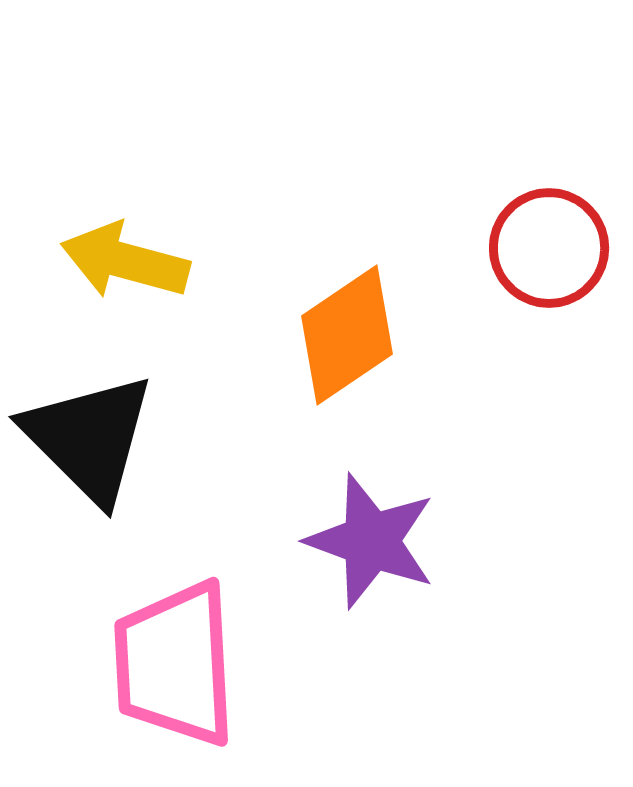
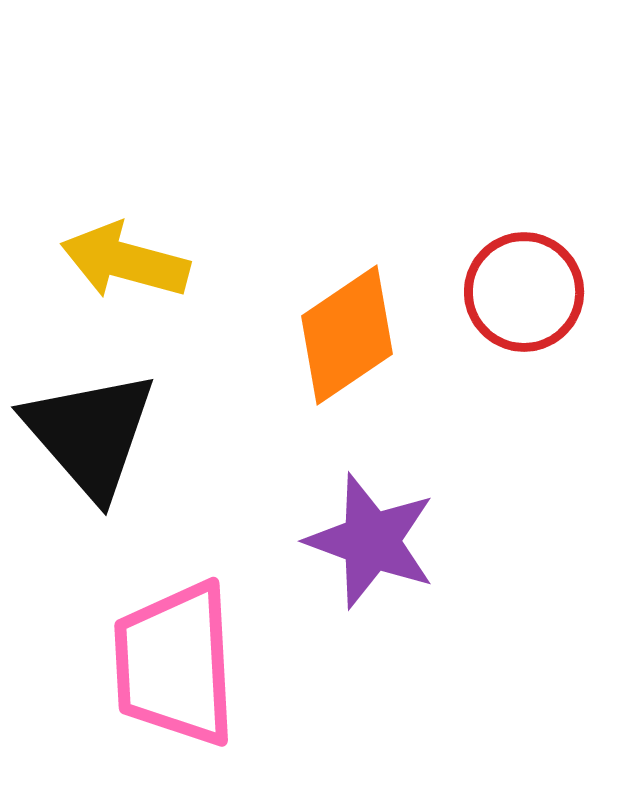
red circle: moved 25 px left, 44 px down
black triangle: moved 1 px right, 4 px up; rotated 4 degrees clockwise
